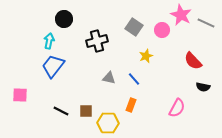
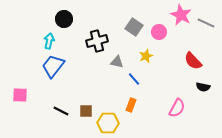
pink circle: moved 3 px left, 2 px down
gray triangle: moved 8 px right, 16 px up
